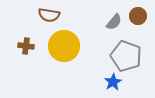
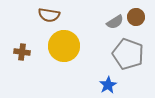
brown circle: moved 2 px left, 1 px down
gray semicircle: moved 1 px right; rotated 18 degrees clockwise
brown cross: moved 4 px left, 6 px down
gray pentagon: moved 2 px right, 2 px up
blue star: moved 5 px left, 3 px down
